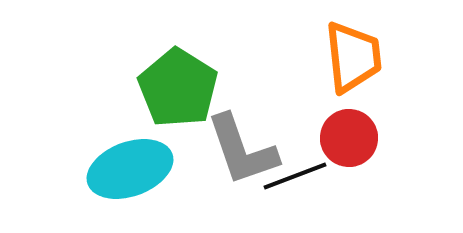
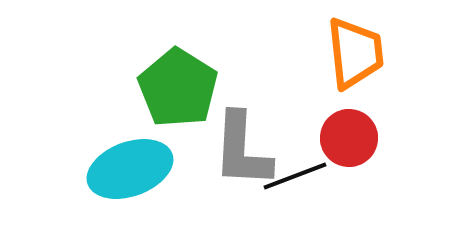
orange trapezoid: moved 2 px right, 4 px up
gray L-shape: rotated 22 degrees clockwise
